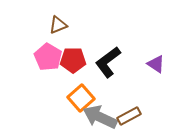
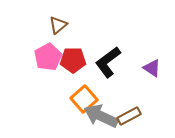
brown triangle: rotated 18 degrees counterclockwise
pink pentagon: rotated 12 degrees clockwise
purple triangle: moved 4 px left, 4 px down
orange square: moved 3 px right, 1 px down
gray arrow: moved 1 px right, 1 px up
